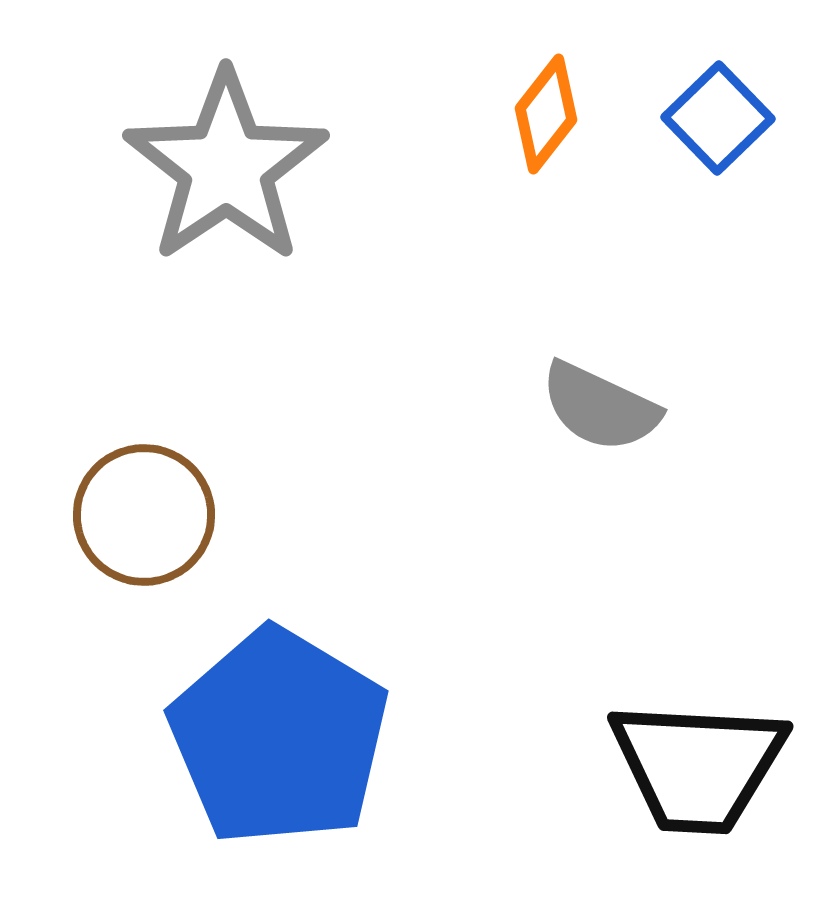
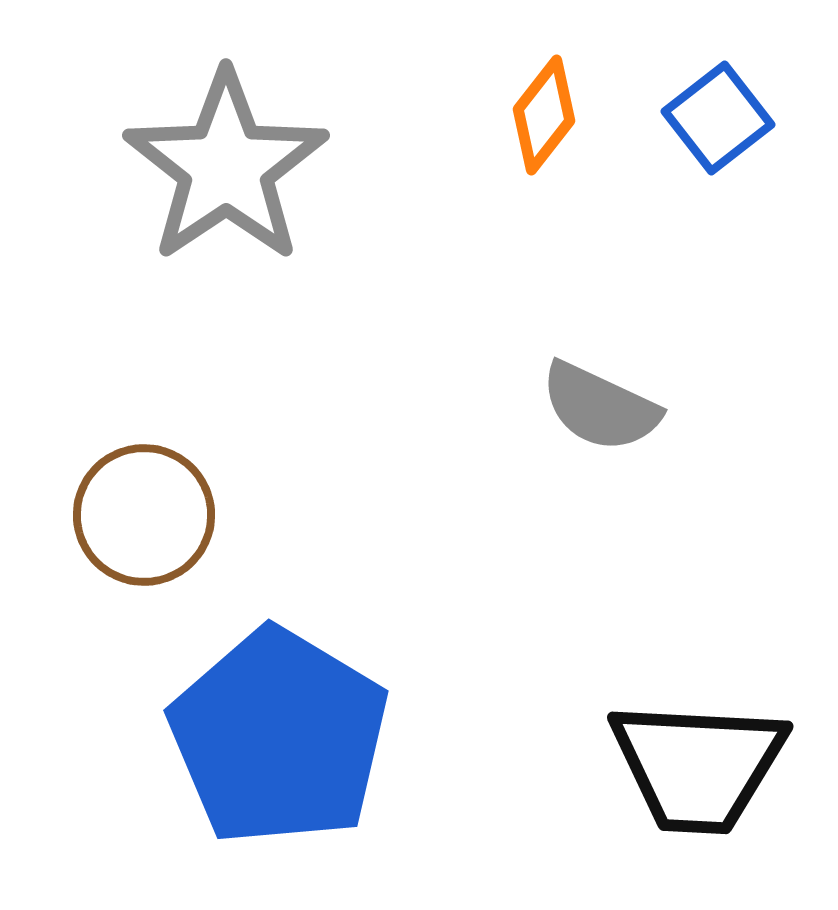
orange diamond: moved 2 px left, 1 px down
blue square: rotated 6 degrees clockwise
